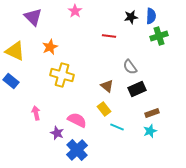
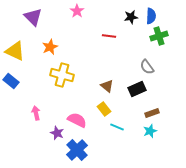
pink star: moved 2 px right
gray semicircle: moved 17 px right
